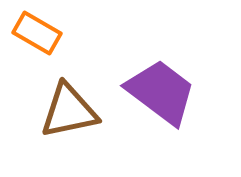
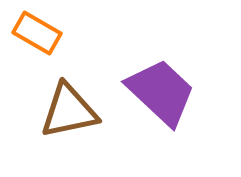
purple trapezoid: rotated 6 degrees clockwise
